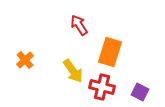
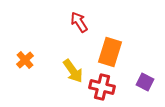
red arrow: moved 3 px up
purple square: moved 5 px right, 10 px up
